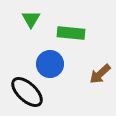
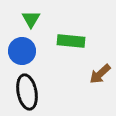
green rectangle: moved 8 px down
blue circle: moved 28 px left, 13 px up
black ellipse: rotated 36 degrees clockwise
